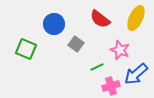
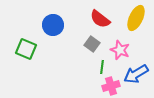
blue circle: moved 1 px left, 1 px down
gray square: moved 16 px right
green line: moved 5 px right; rotated 56 degrees counterclockwise
blue arrow: rotated 10 degrees clockwise
